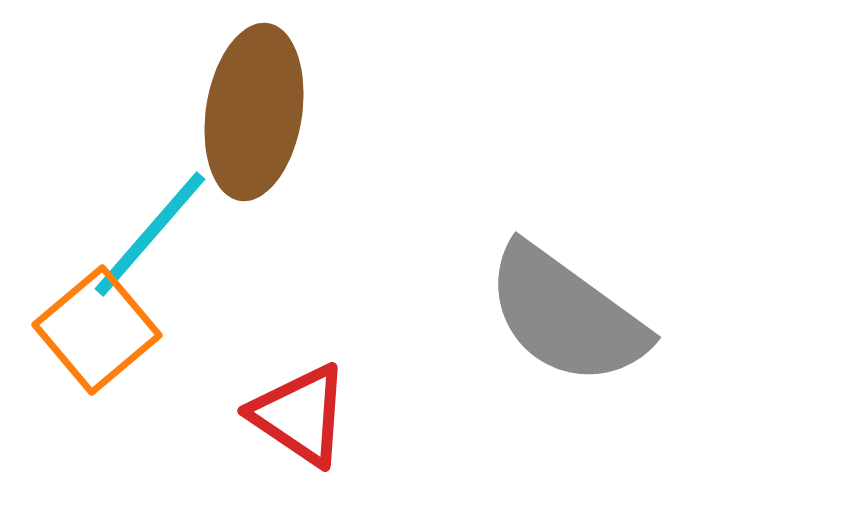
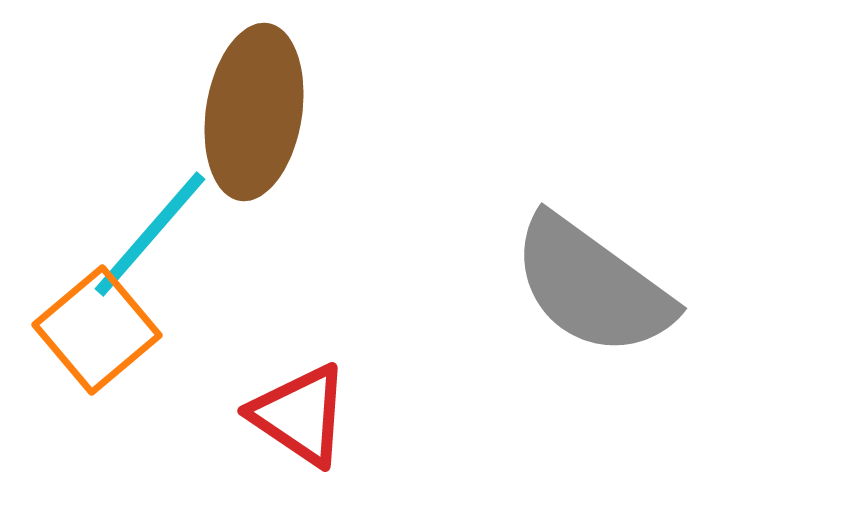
gray semicircle: moved 26 px right, 29 px up
